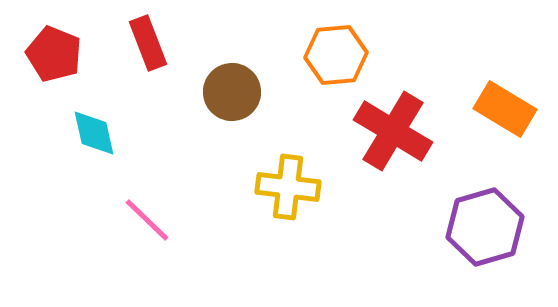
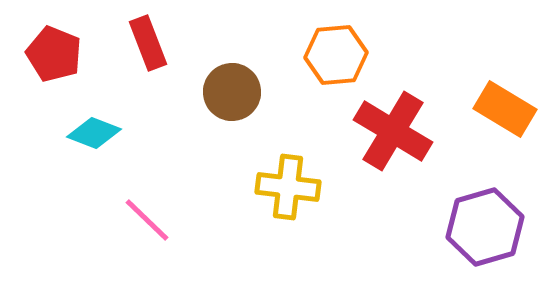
cyan diamond: rotated 56 degrees counterclockwise
